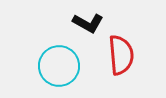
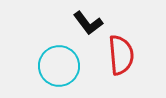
black L-shape: rotated 24 degrees clockwise
